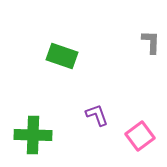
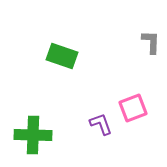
purple L-shape: moved 4 px right, 9 px down
pink square: moved 7 px left, 28 px up; rotated 16 degrees clockwise
